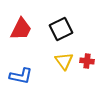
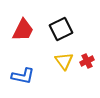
red trapezoid: moved 2 px right, 1 px down
red cross: rotated 32 degrees counterclockwise
blue L-shape: moved 2 px right
